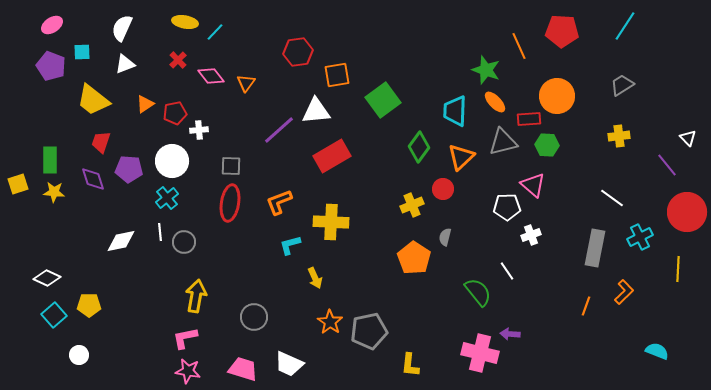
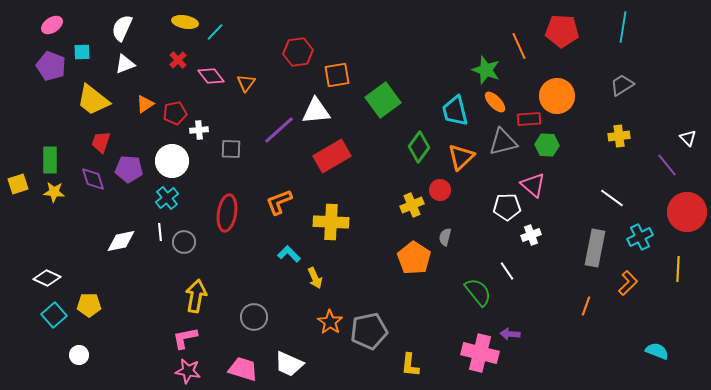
cyan line at (625, 26): moved 2 px left, 1 px down; rotated 24 degrees counterclockwise
cyan trapezoid at (455, 111): rotated 16 degrees counterclockwise
gray square at (231, 166): moved 17 px up
red circle at (443, 189): moved 3 px left, 1 px down
red ellipse at (230, 203): moved 3 px left, 10 px down
cyan L-shape at (290, 245): moved 1 px left, 9 px down; rotated 60 degrees clockwise
orange L-shape at (624, 292): moved 4 px right, 9 px up
